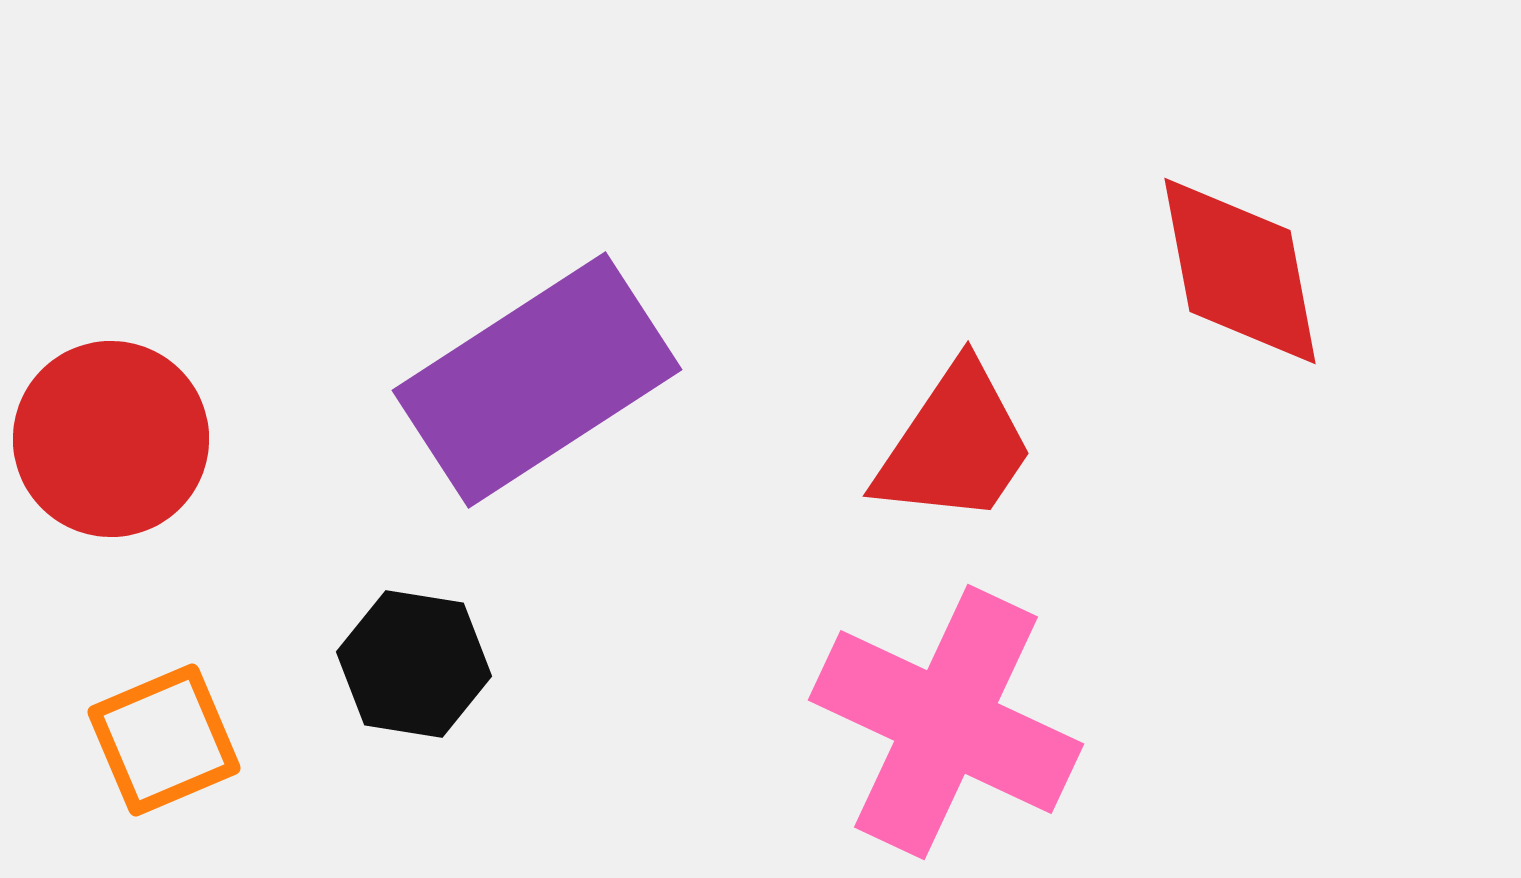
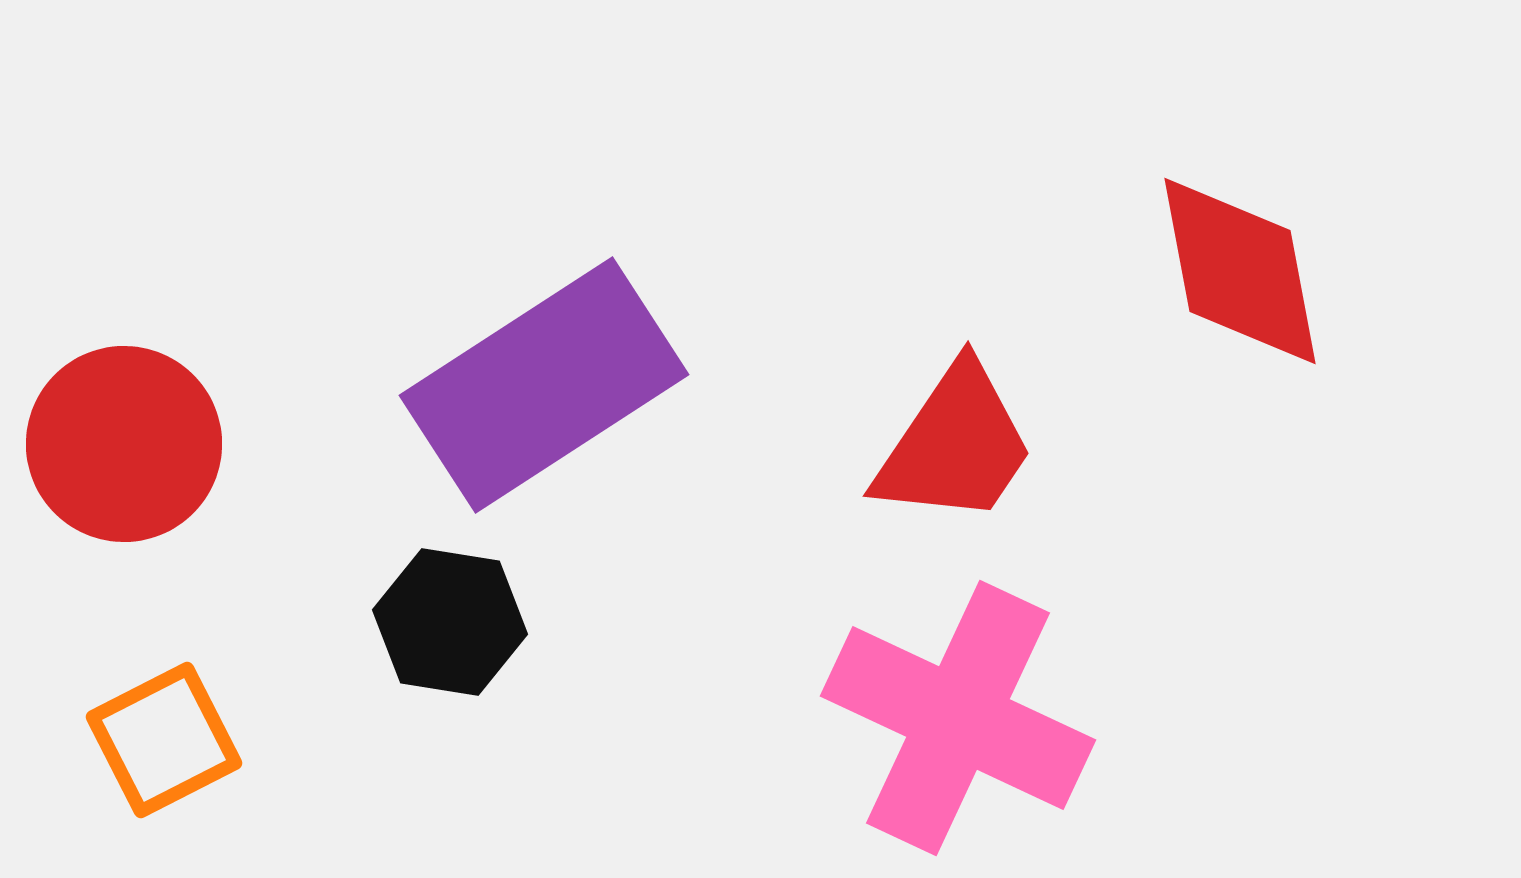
purple rectangle: moved 7 px right, 5 px down
red circle: moved 13 px right, 5 px down
black hexagon: moved 36 px right, 42 px up
pink cross: moved 12 px right, 4 px up
orange square: rotated 4 degrees counterclockwise
